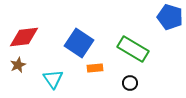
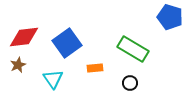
blue square: moved 12 px left; rotated 20 degrees clockwise
